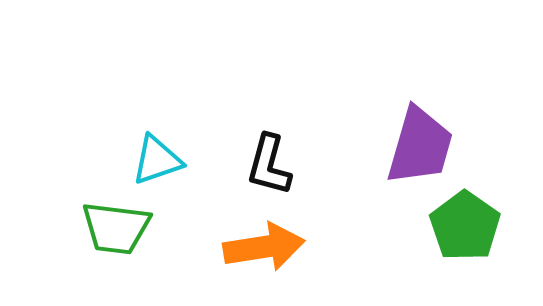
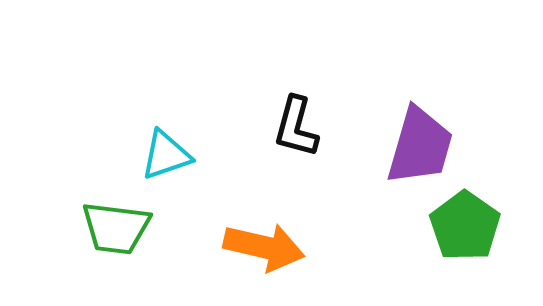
cyan triangle: moved 9 px right, 5 px up
black L-shape: moved 27 px right, 38 px up
orange arrow: rotated 22 degrees clockwise
